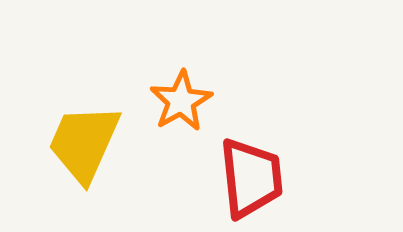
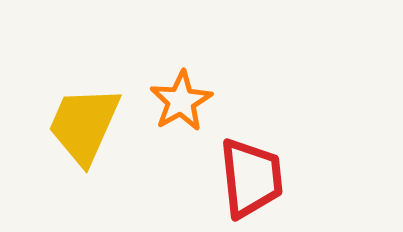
yellow trapezoid: moved 18 px up
